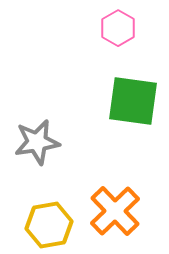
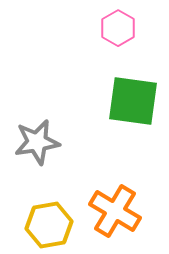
orange cross: rotated 15 degrees counterclockwise
